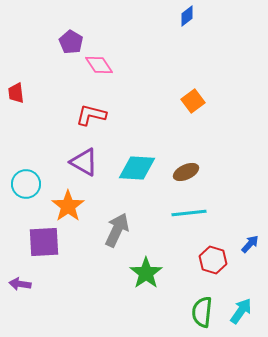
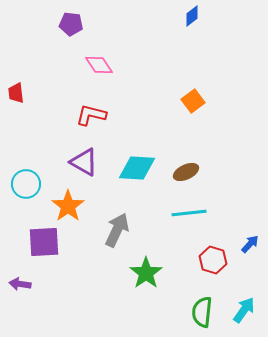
blue diamond: moved 5 px right
purple pentagon: moved 18 px up; rotated 25 degrees counterclockwise
cyan arrow: moved 3 px right, 1 px up
